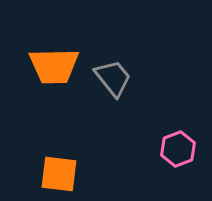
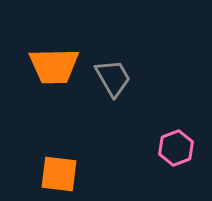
gray trapezoid: rotated 9 degrees clockwise
pink hexagon: moved 2 px left, 1 px up
